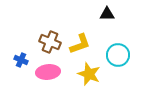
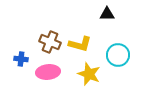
yellow L-shape: rotated 35 degrees clockwise
blue cross: moved 1 px up; rotated 16 degrees counterclockwise
